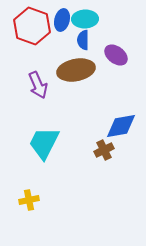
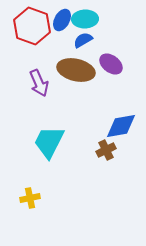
blue ellipse: rotated 15 degrees clockwise
blue semicircle: rotated 60 degrees clockwise
purple ellipse: moved 5 px left, 9 px down
brown ellipse: rotated 24 degrees clockwise
purple arrow: moved 1 px right, 2 px up
cyan trapezoid: moved 5 px right, 1 px up
brown cross: moved 2 px right
yellow cross: moved 1 px right, 2 px up
